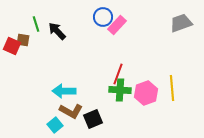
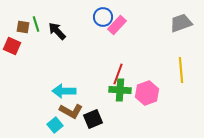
brown square: moved 13 px up
yellow line: moved 9 px right, 18 px up
pink hexagon: moved 1 px right
